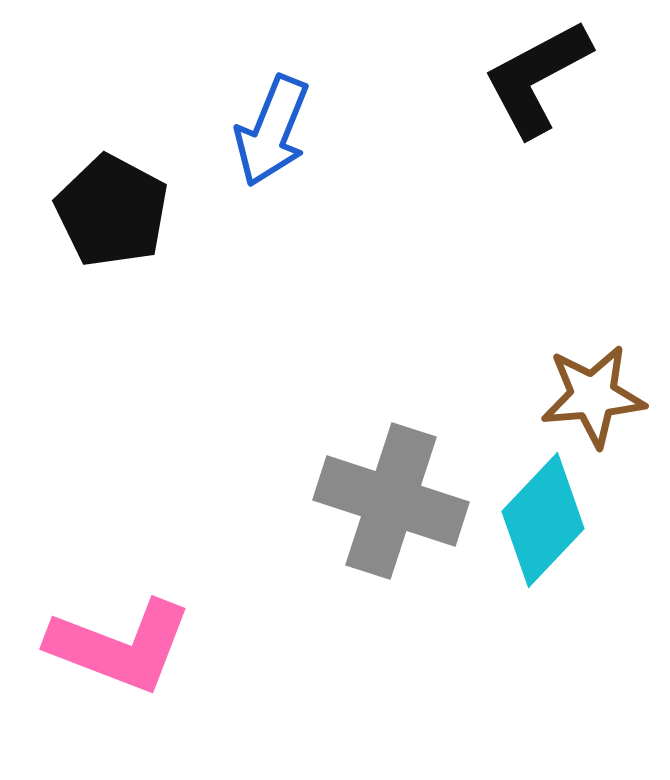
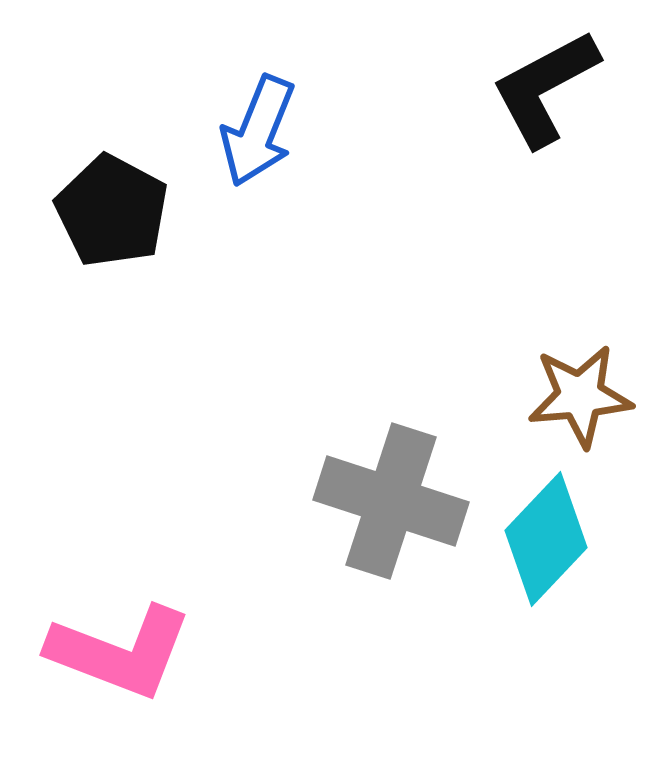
black L-shape: moved 8 px right, 10 px down
blue arrow: moved 14 px left
brown star: moved 13 px left
cyan diamond: moved 3 px right, 19 px down
pink L-shape: moved 6 px down
